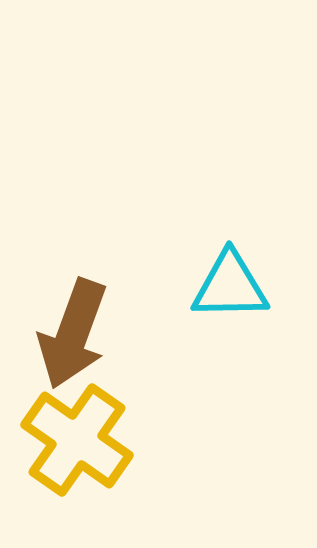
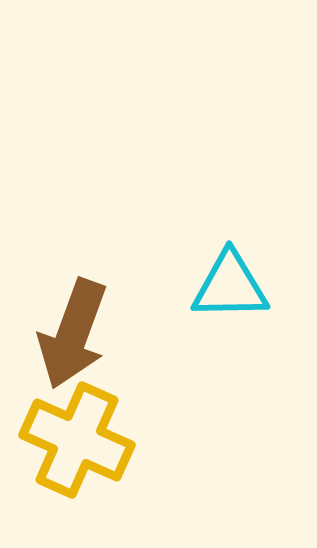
yellow cross: rotated 11 degrees counterclockwise
